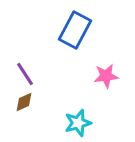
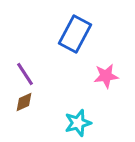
blue rectangle: moved 4 px down
